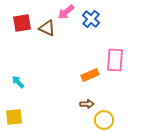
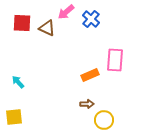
red square: rotated 12 degrees clockwise
